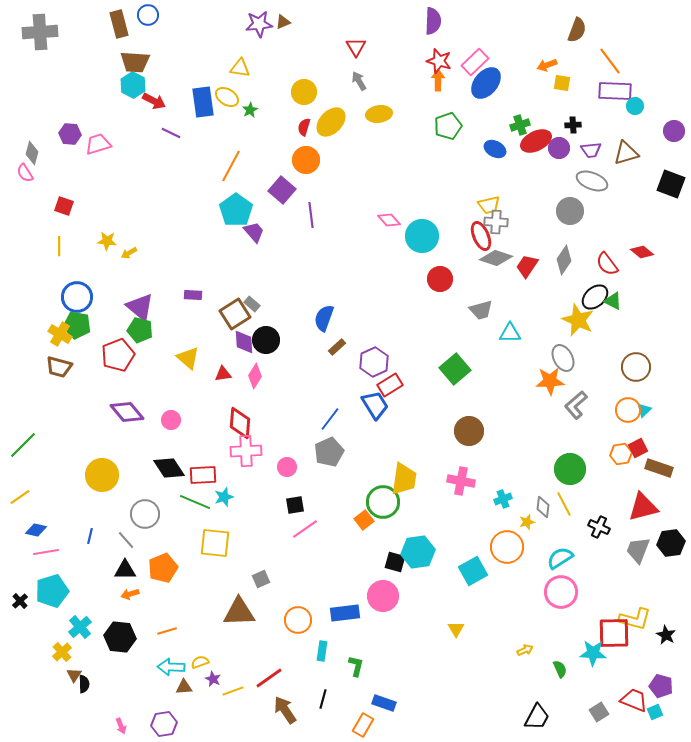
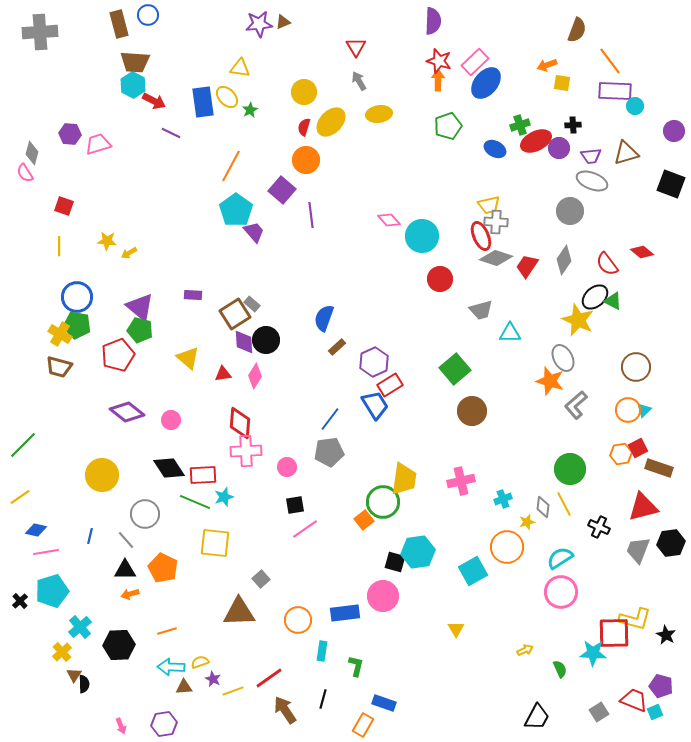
yellow ellipse at (227, 97): rotated 15 degrees clockwise
purple trapezoid at (591, 150): moved 6 px down
orange star at (550, 381): rotated 20 degrees clockwise
purple diamond at (127, 412): rotated 12 degrees counterclockwise
brown circle at (469, 431): moved 3 px right, 20 px up
gray pentagon at (329, 452): rotated 16 degrees clockwise
pink cross at (461, 481): rotated 24 degrees counterclockwise
orange pentagon at (163, 568): rotated 24 degrees counterclockwise
gray square at (261, 579): rotated 18 degrees counterclockwise
black hexagon at (120, 637): moved 1 px left, 8 px down; rotated 8 degrees counterclockwise
